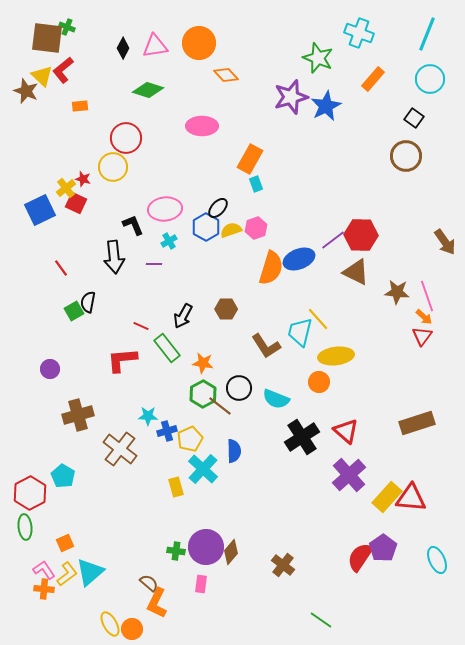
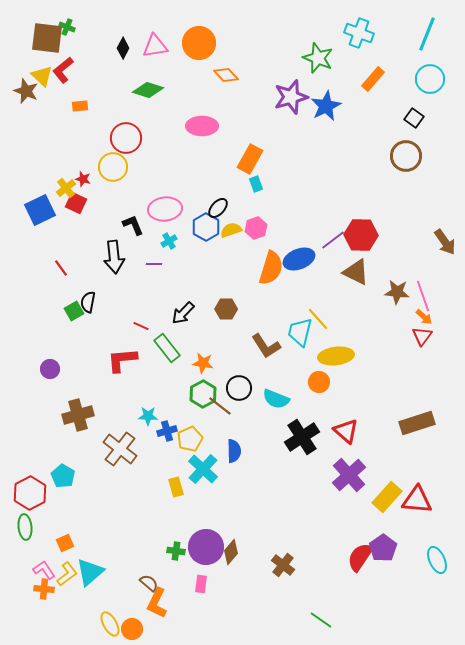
pink line at (427, 296): moved 4 px left
black arrow at (183, 316): moved 3 px up; rotated 15 degrees clockwise
red triangle at (411, 498): moved 6 px right, 2 px down
